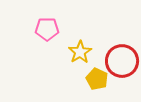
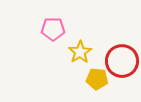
pink pentagon: moved 6 px right
yellow pentagon: rotated 20 degrees counterclockwise
